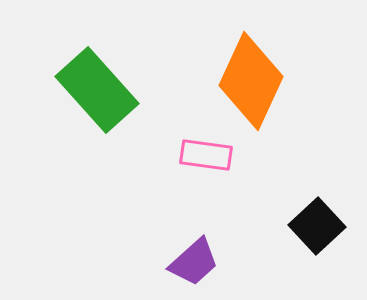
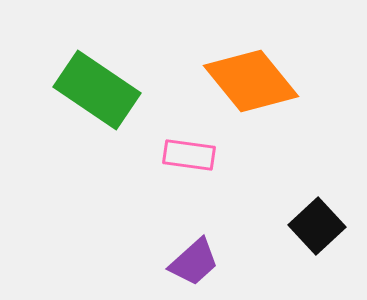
orange diamond: rotated 64 degrees counterclockwise
green rectangle: rotated 14 degrees counterclockwise
pink rectangle: moved 17 px left
